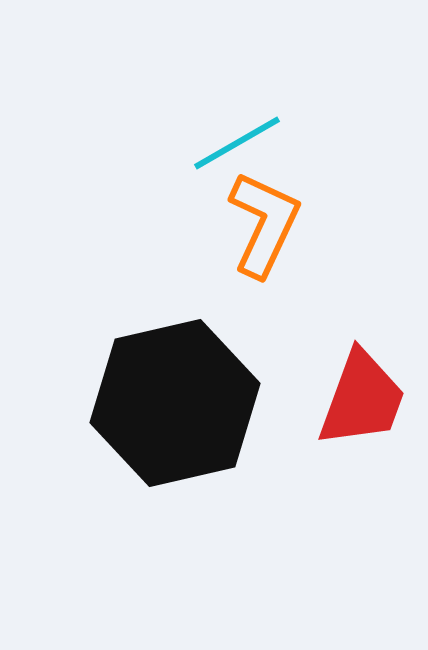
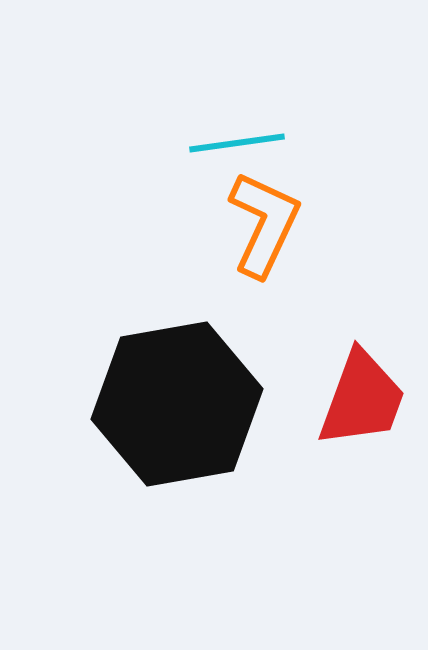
cyan line: rotated 22 degrees clockwise
black hexagon: moved 2 px right, 1 px down; rotated 3 degrees clockwise
